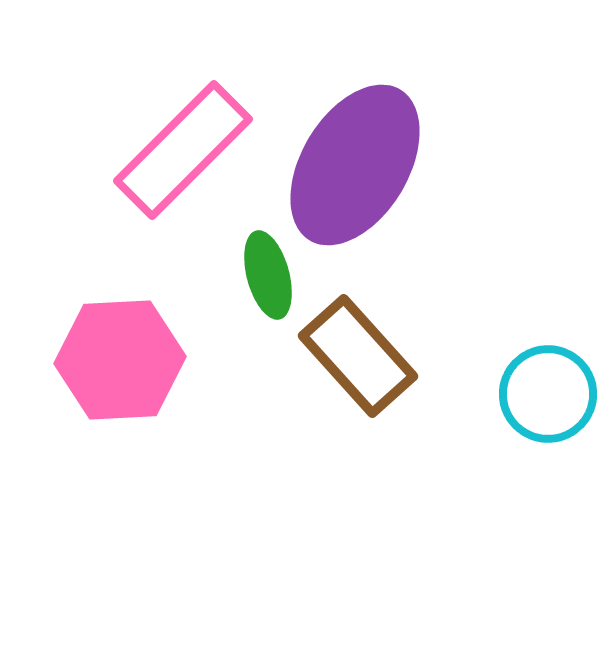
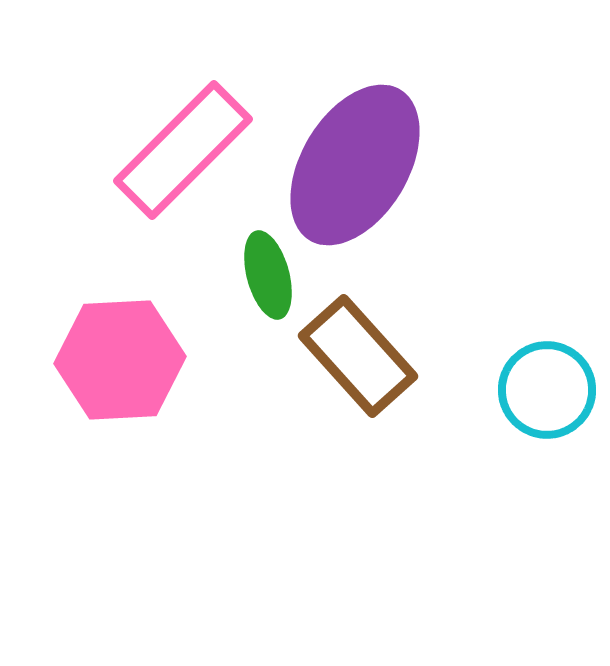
cyan circle: moved 1 px left, 4 px up
